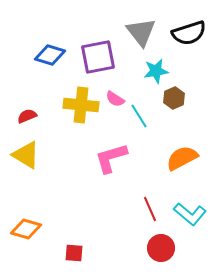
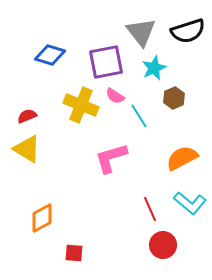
black semicircle: moved 1 px left, 2 px up
purple square: moved 8 px right, 5 px down
cyan star: moved 2 px left, 3 px up; rotated 15 degrees counterclockwise
pink semicircle: moved 3 px up
yellow cross: rotated 16 degrees clockwise
yellow triangle: moved 1 px right, 6 px up
cyan L-shape: moved 11 px up
orange diamond: moved 16 px right, 11 px up; rotated 44 degrees counterclockwise
red circle: moved 2 px right, 3 px up
